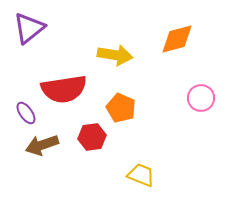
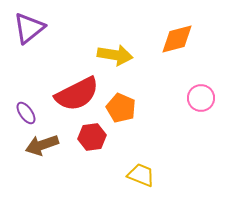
red semicircle: moved 13 px right, 5 px down; rotated 18 degrees counterclockwise
